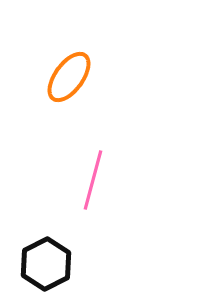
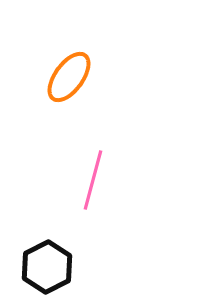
black hexagon: moved 1 px right, 3 px down
